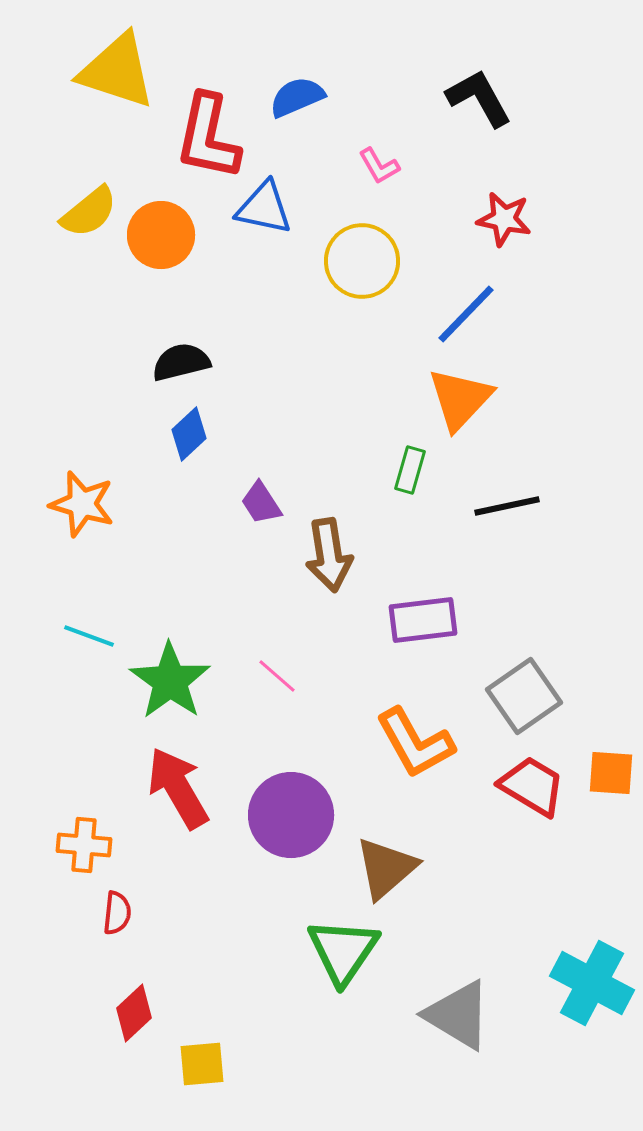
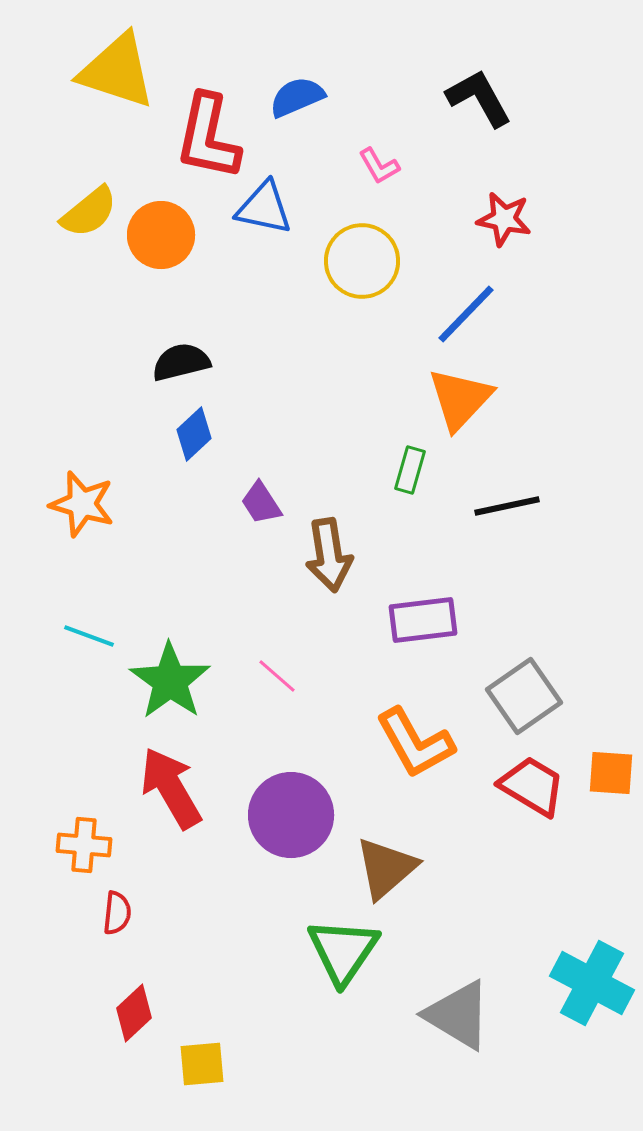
blue diamond: moved 5 px right
red arrow: moved 7 px left
